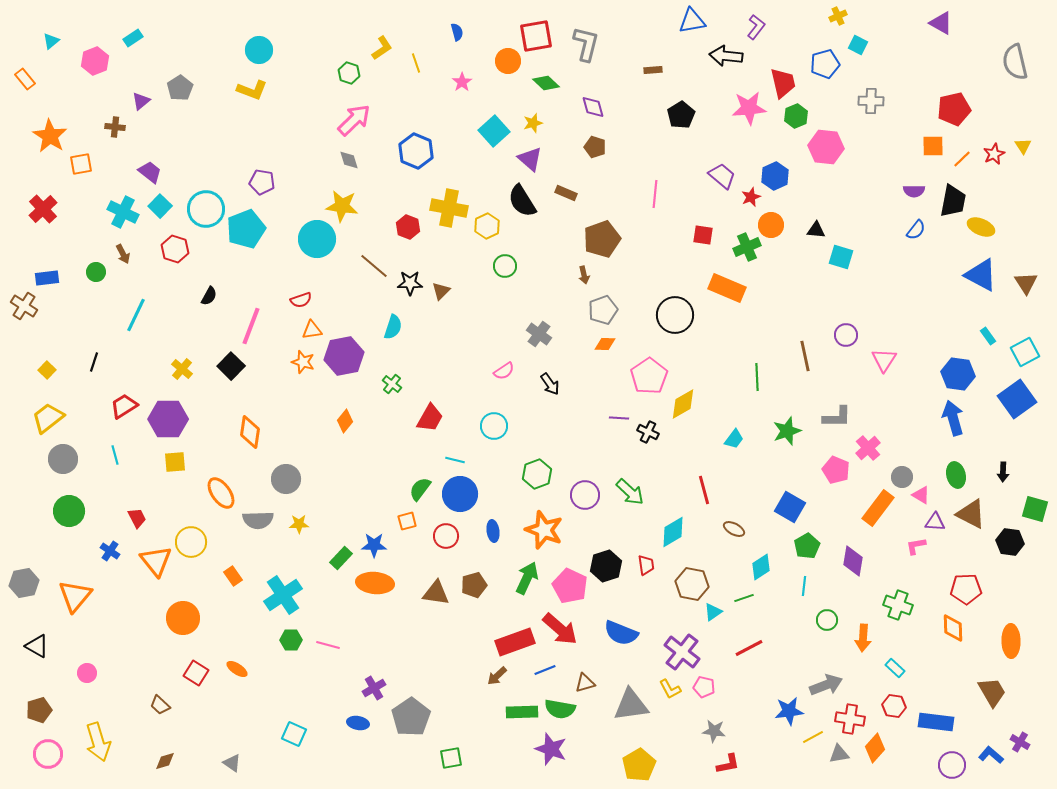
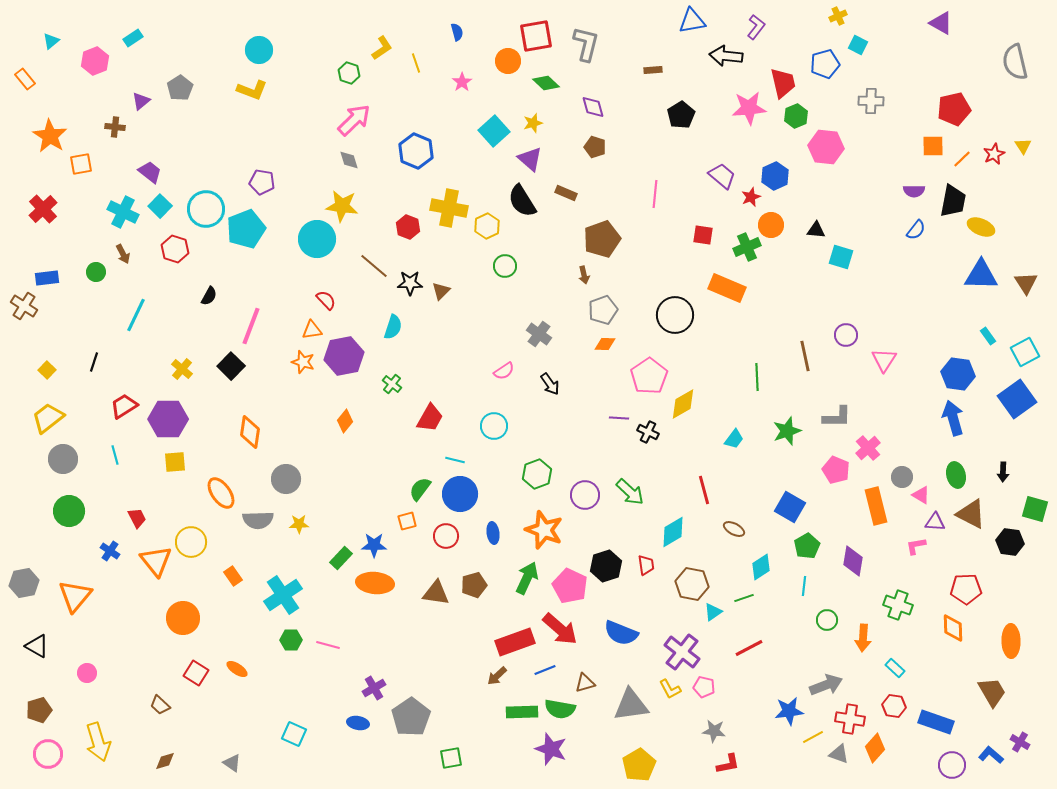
blue triangle at (981, 275): rotated 27 degrees counterclockwise
red semicircle at (301, 300): moved 25 px right; rotated 115 degrees counterclockwise
orange rectangle at (878, 508): moved 2 px left, 2 px up; rotated 51 degrees counterclockwise
blue ellipse at (493, 531): moved 2 px down
blue rectangle at (936, 722): rotated 12 degrees clockwise
gray triangle at (839, 754): rotated 30 degrees clockwise
